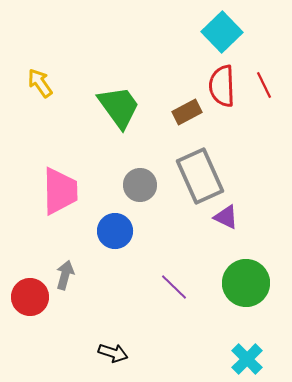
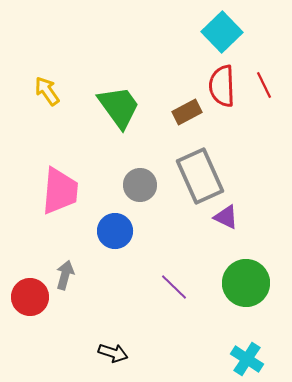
yellow arrow: moved 7 px right, 8 px down
pink trapezoid: rotated 6 degrees clockwise
cyan cross: rotated 12 degrees counterclockwise
